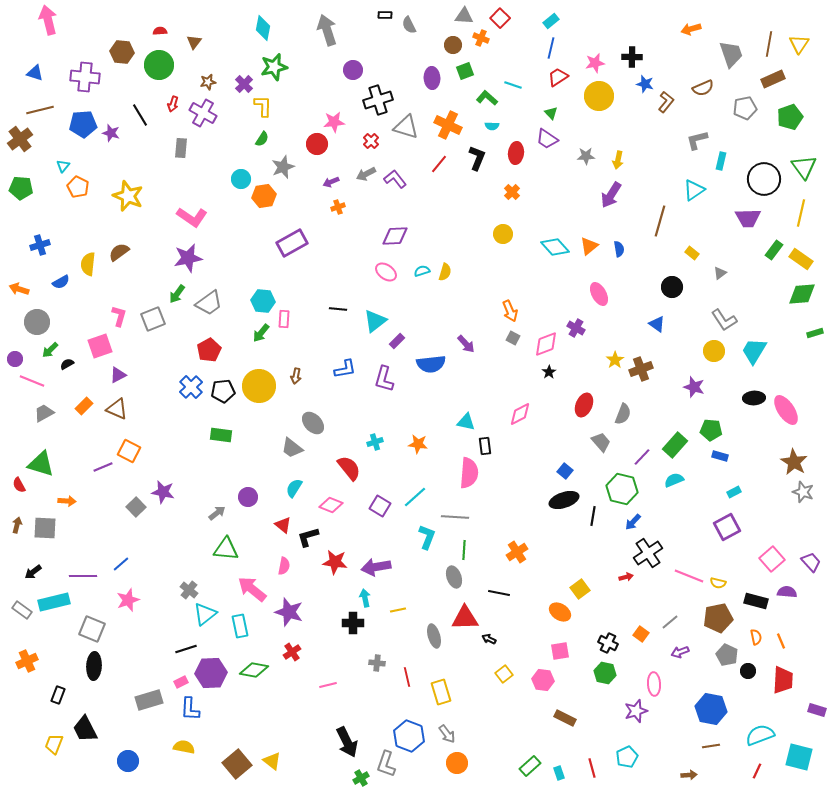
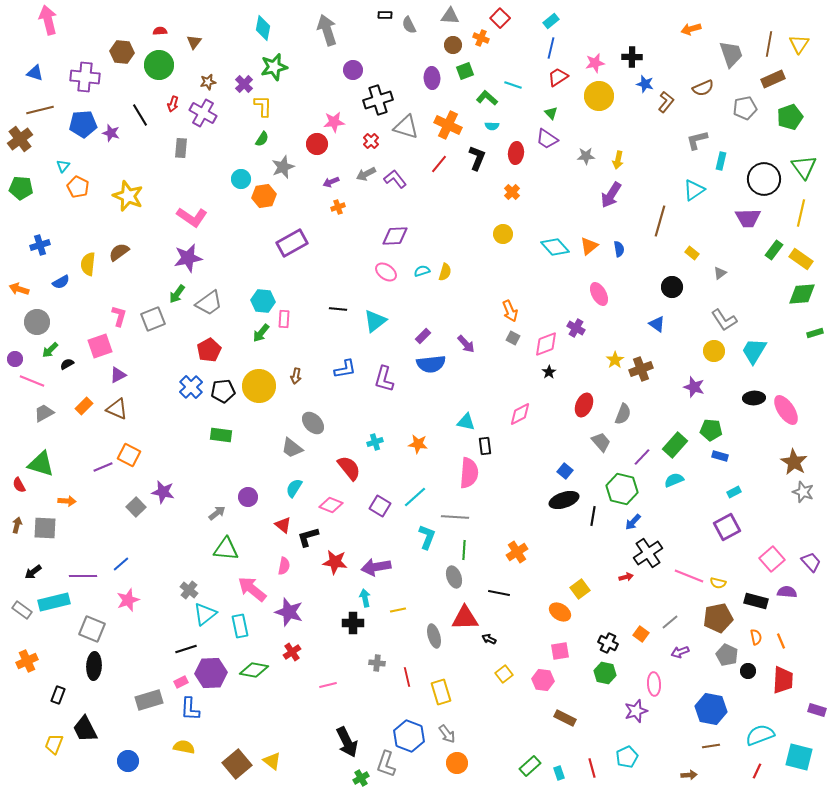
gray triangle at (464, 16): moved 14 px left
purple rectangle at (397, 341): moved 26 px right, 5 px up
orange square at (129, 451): moved 4 px down
